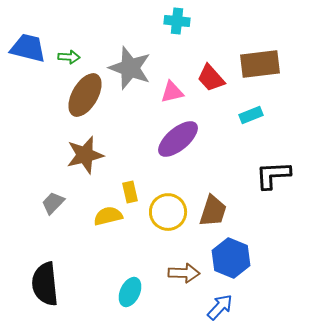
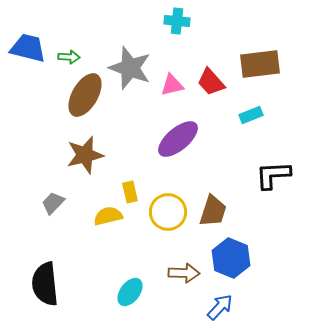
red trapezoid: moved 4 px down
pink triangle: moved 7 px up
cyan ellipse: rotated 12 degrees clockwise
